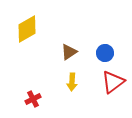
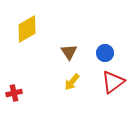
brown triangle: rotated 30 degrees counterclockwise
yellow arrow: rotated 36 degrees clockwise
red cross: moved 19 px left, 6 px up; rotated 14 degrees clockwise
